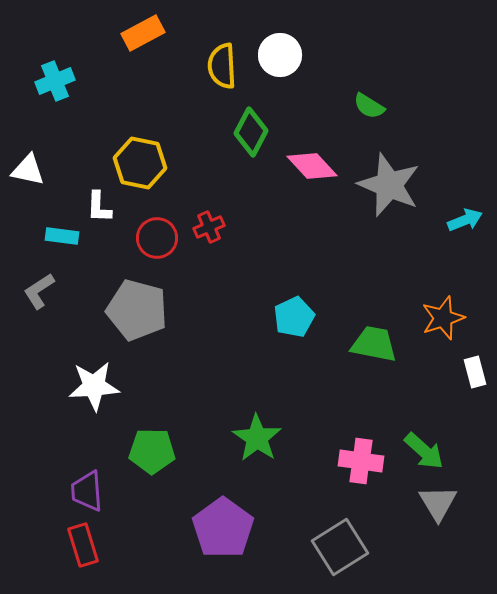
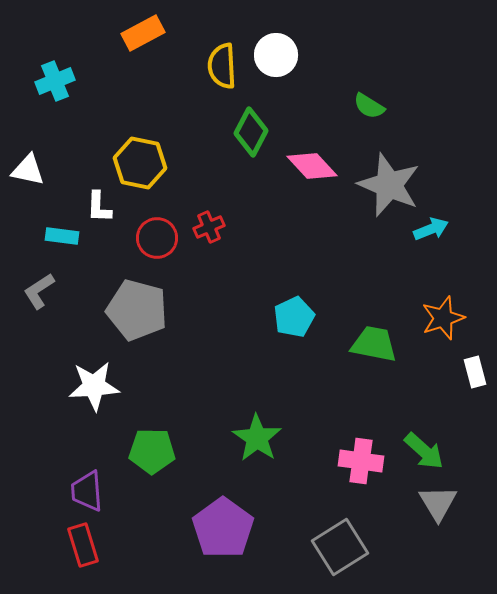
white circle: moved 4 px left
cyan arrow: moved 34 px left, 9 px down
